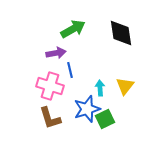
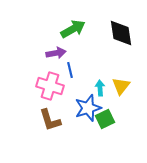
yellow triangle: moved 4 px left
blue star: moved 1 px right, 1 px up
brown L-shape: moved 2 px down
